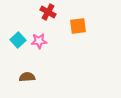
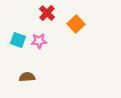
red cross: moved 1 px left, 1 px down; rotated 14 degrees clockwise
orange square: moved 2 px left, 2 px up; rotated 36 degrees counterclockwise
cyan square: rotated 28 degrees counterclockwise
